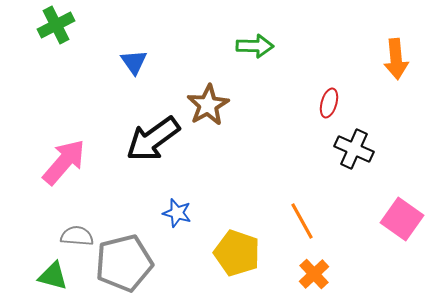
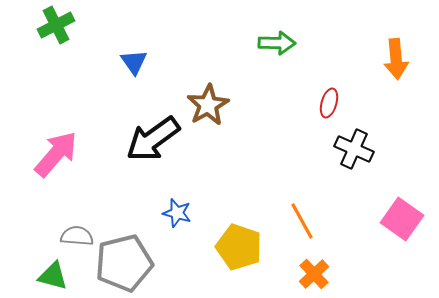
green arrow: moved 22 px right, 3 px up
pink arrow: moved 8 px left, 8 px up
yellow pentagon: moved 2 px right, 6 px up
